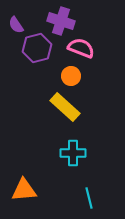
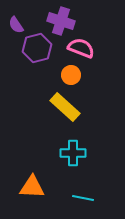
orange circle: moved 1 px up
orange triangle: moved 8 px right, 3 px up; rotated 8 degrees clockwise
cyan line: moved 6 px left; rotated 65 degrees counterclockwise
